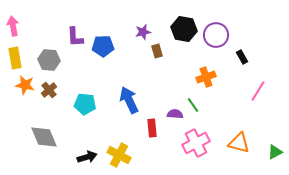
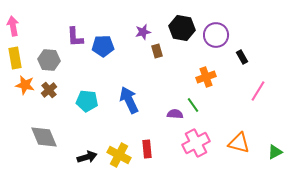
black hexagon: moved 2 px left, 1 px up
cyan pentagon: moved 2 px right, 3 px up
red rectangle: moved 5 px left, 21 px down
